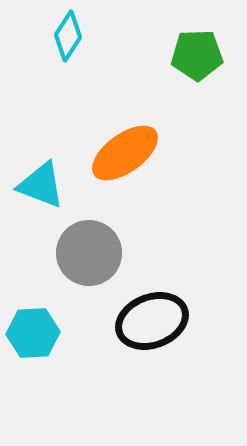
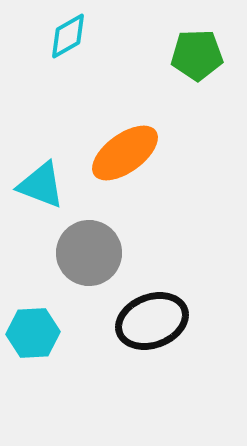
cyan diamond: rotated 27 degrees clockwise
